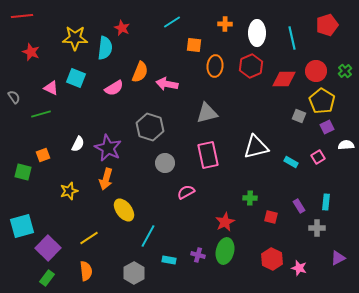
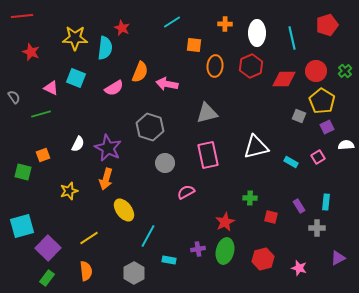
purple cross at (198, 255): moved 6 px up; rotated 24 degrees counterclockwise
red hexagon at (272, 259): moved 9 px left; rotated 20 degrees clockwise
